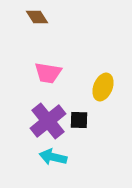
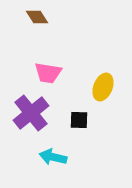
purple cross: moved 17 px left, 8 px up
